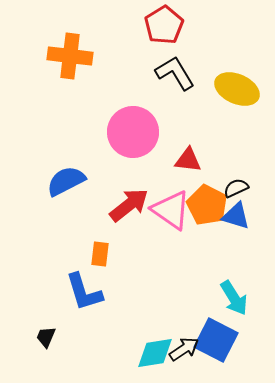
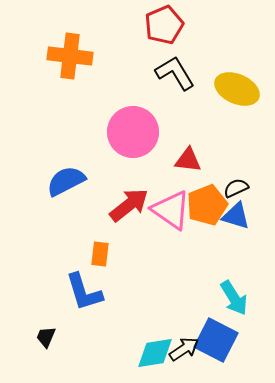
red pentagon: rotated 9 degrees clockwise
orange pentagon: rotated 24 degrees clockwise
